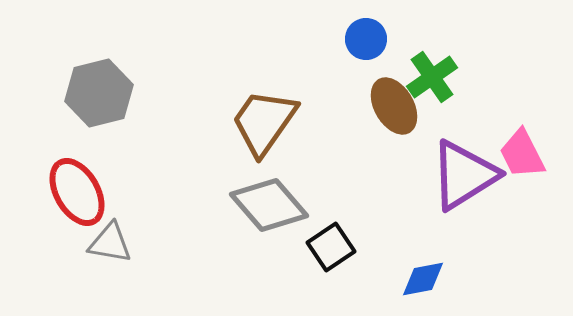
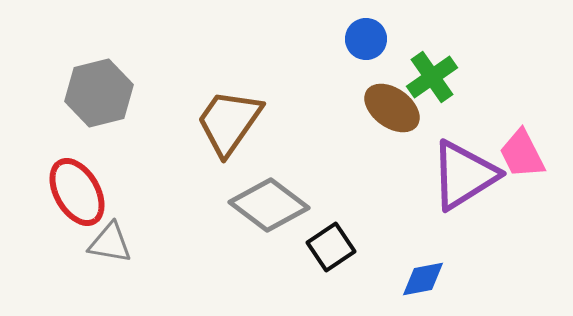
brown ellipse: moved 2 px left, 2 px down; rotated 24 degrees counterclockwise
brown trapezoid: moved 35 px left
gray diamond: rotated 12 degrees counterclockwise
